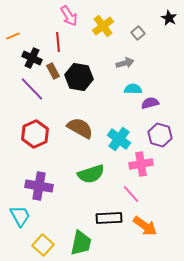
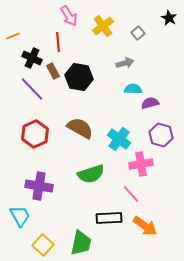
purple hexagon: moved 1 px right
